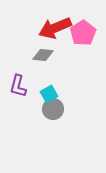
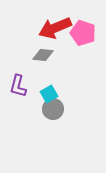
pink pentagon: rotated 20 degrees counterclockwise
